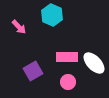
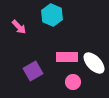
pink circle: moved 5 px right
